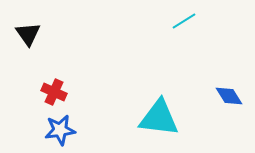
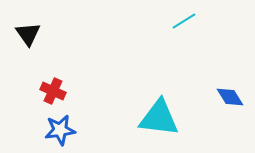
red cross: moved 1 px left, 1 px up
blue diamond: moved 1 px right, 1 px down
